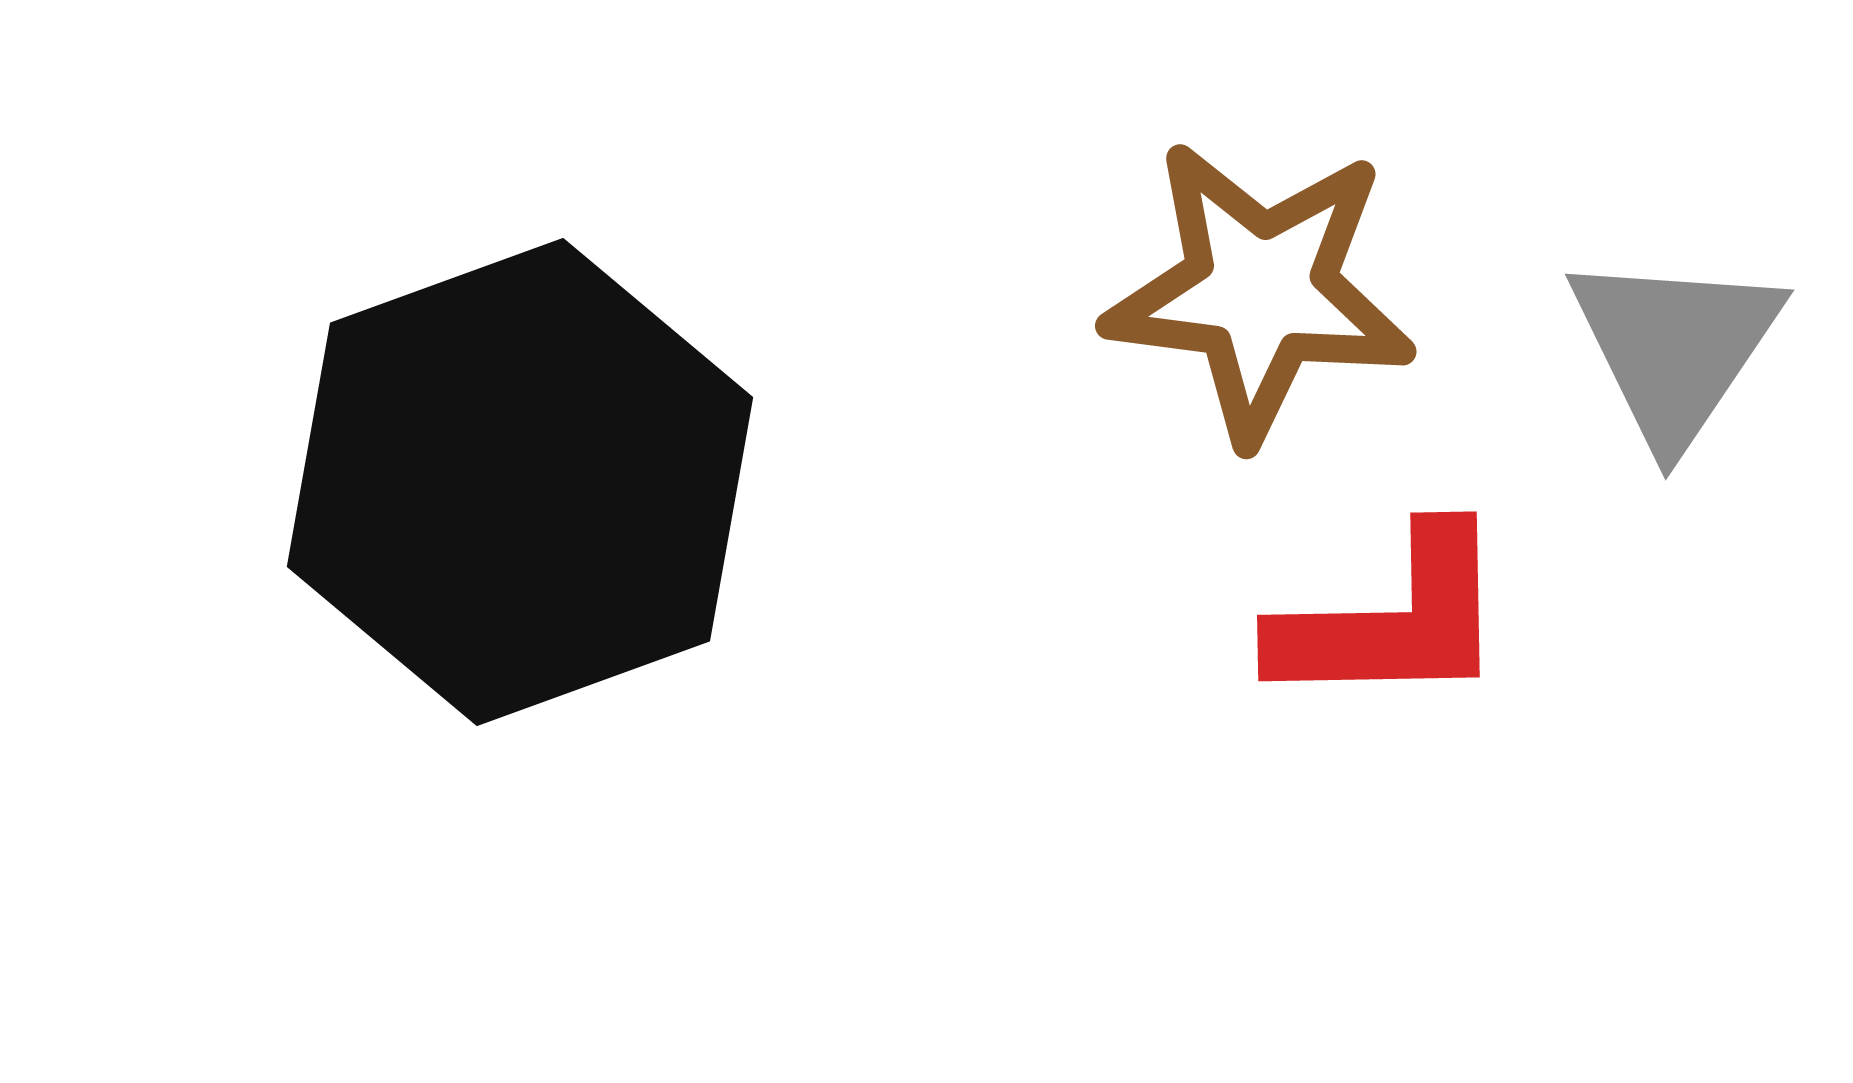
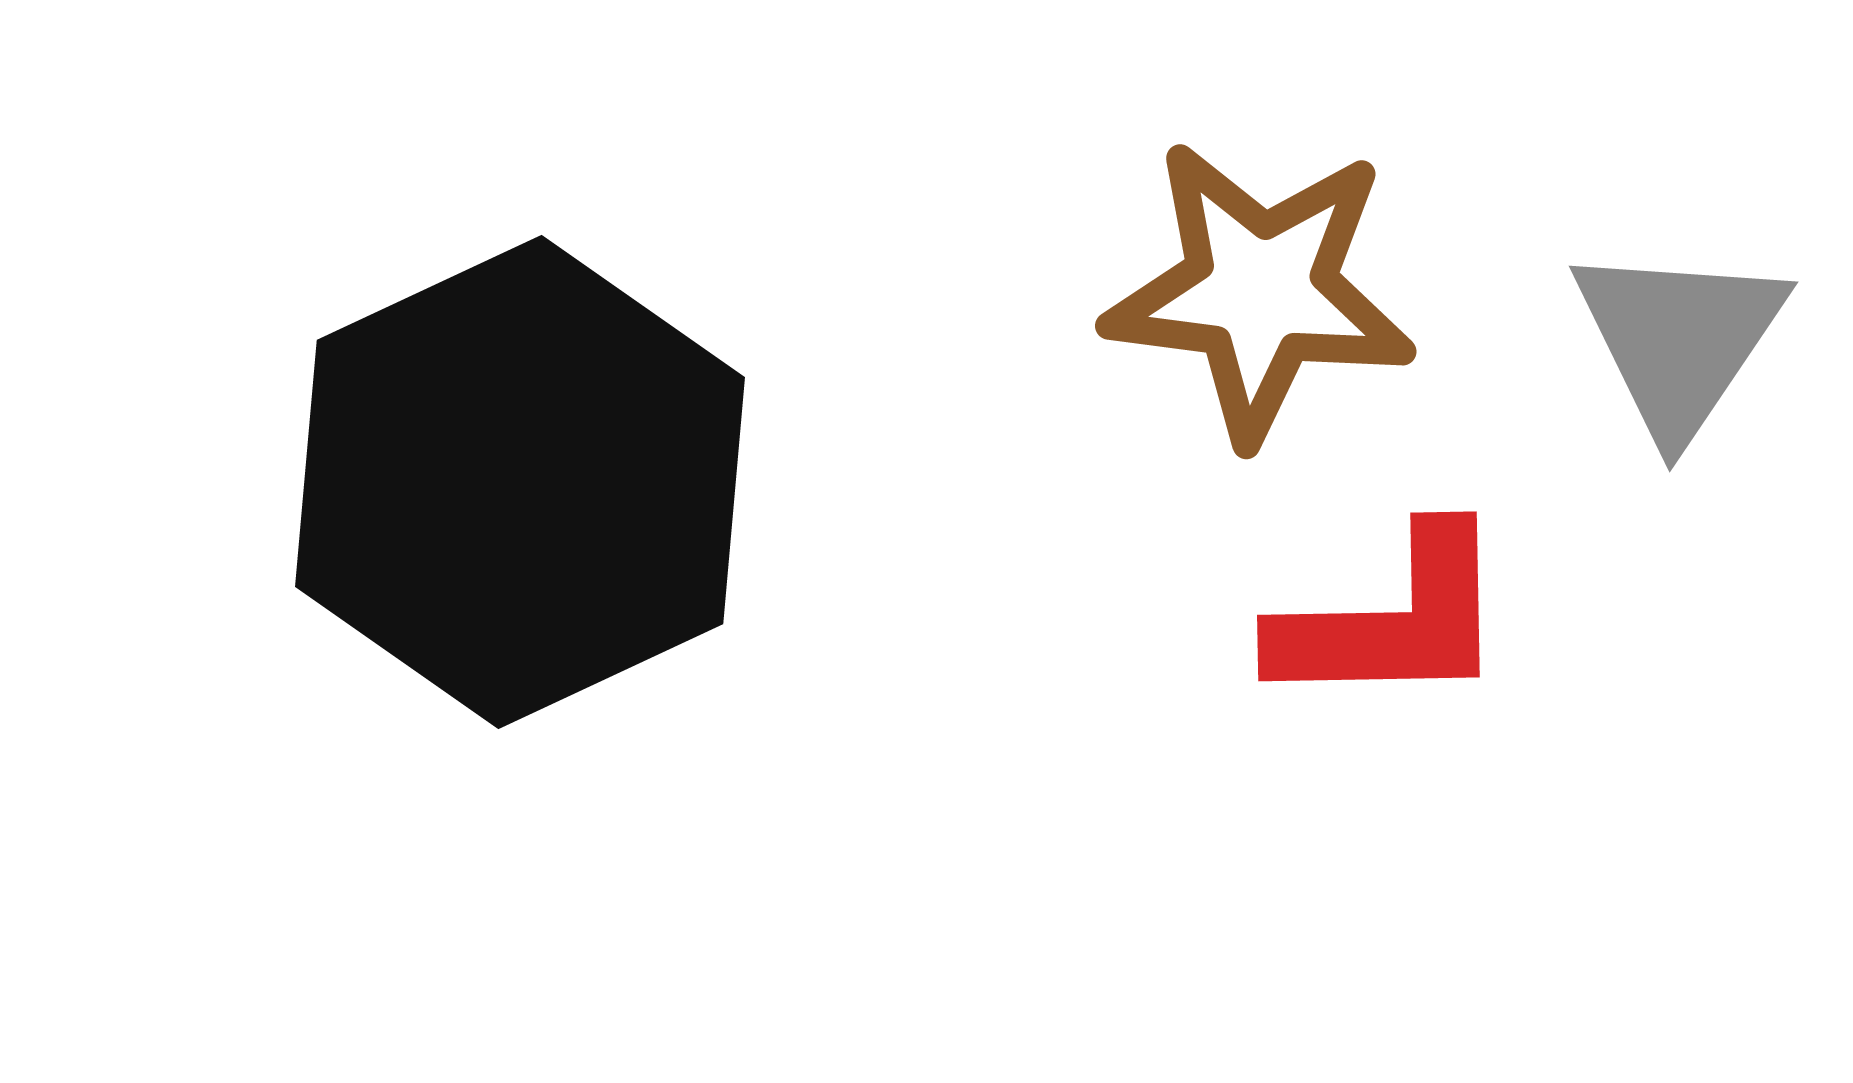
gray triangle: moved 4 px right, 8 px up
black hexagon: rotated 5 degrees counterclockwise
